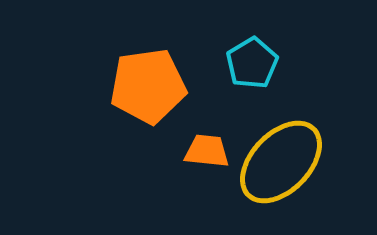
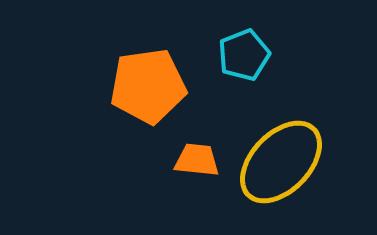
cyan pentagon: moved 8 px left, 8 px up; rotated 9 degrees clockwise
orange trapezoid: moved 10 px left, 9 px down
